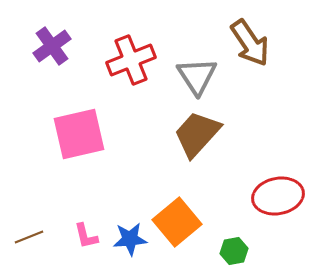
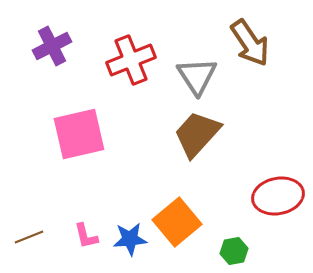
purple cross: rotated 9 degrees clockwise
